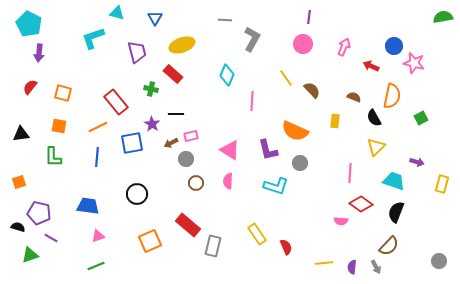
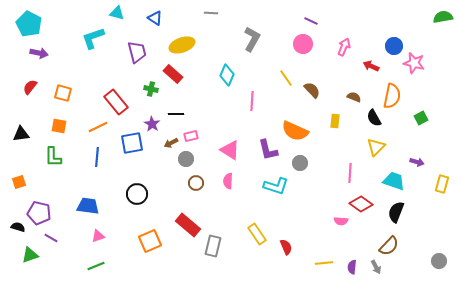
purple line at (309, 17): moved 2 px right, 4 px down; rotated 72 degrees counterclockwise
blue triangle at (155, 18): rotated 28 degrees counterclockwise
gray line at (225, 20): moved 14 px left, 7 px up
purple arrow at (39, 53): rotated 84 degrees counterclockwise
